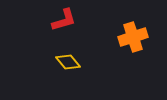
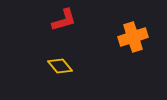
yellow diamond: moved 8 px left, 4 px down
